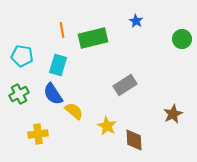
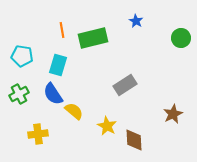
green circle: moved 1 px left, 1 px up
